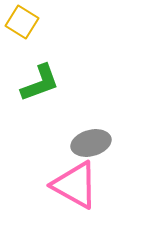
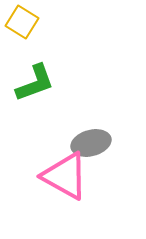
green L-shape: moved 5 px left
pink triangle: moved 10 px left, 9 px up
